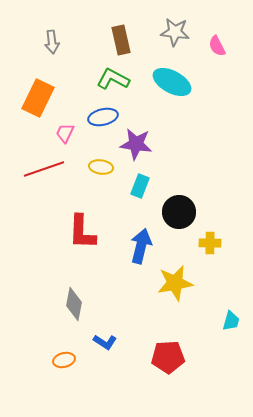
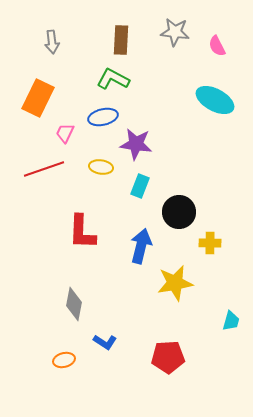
brown rectangle: rotated 16 degrees clockwise
cyan ellipse: moved 43 px right, 18 px down
